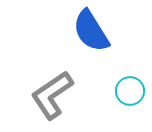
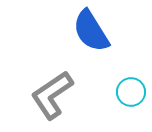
cyan circle: moved 1 px right, 1 px down
